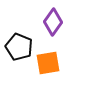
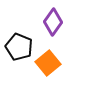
orange square: rotated 30 degrees counterclockwise
